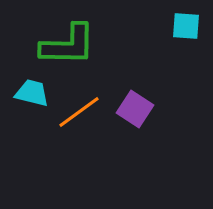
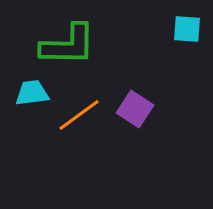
cyan square: moved 1 px right, 3 px down
cyan trapezoid: rotated 21 degrees counterclockwise
orange line: moved 3 px down
